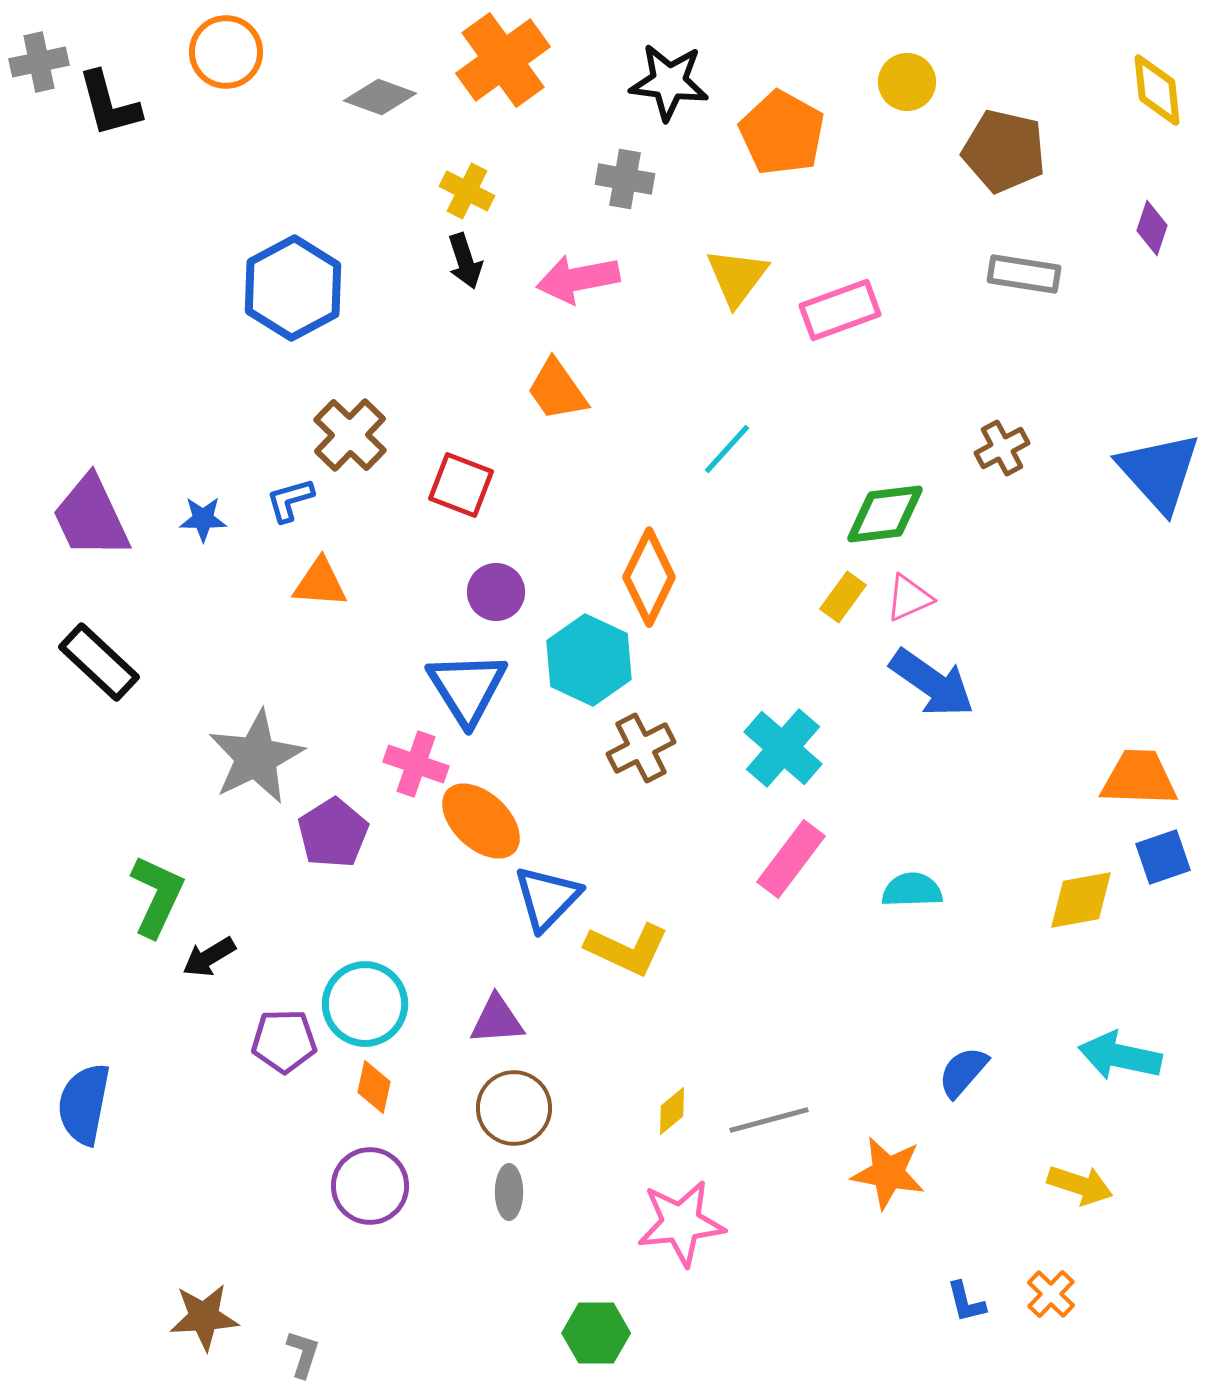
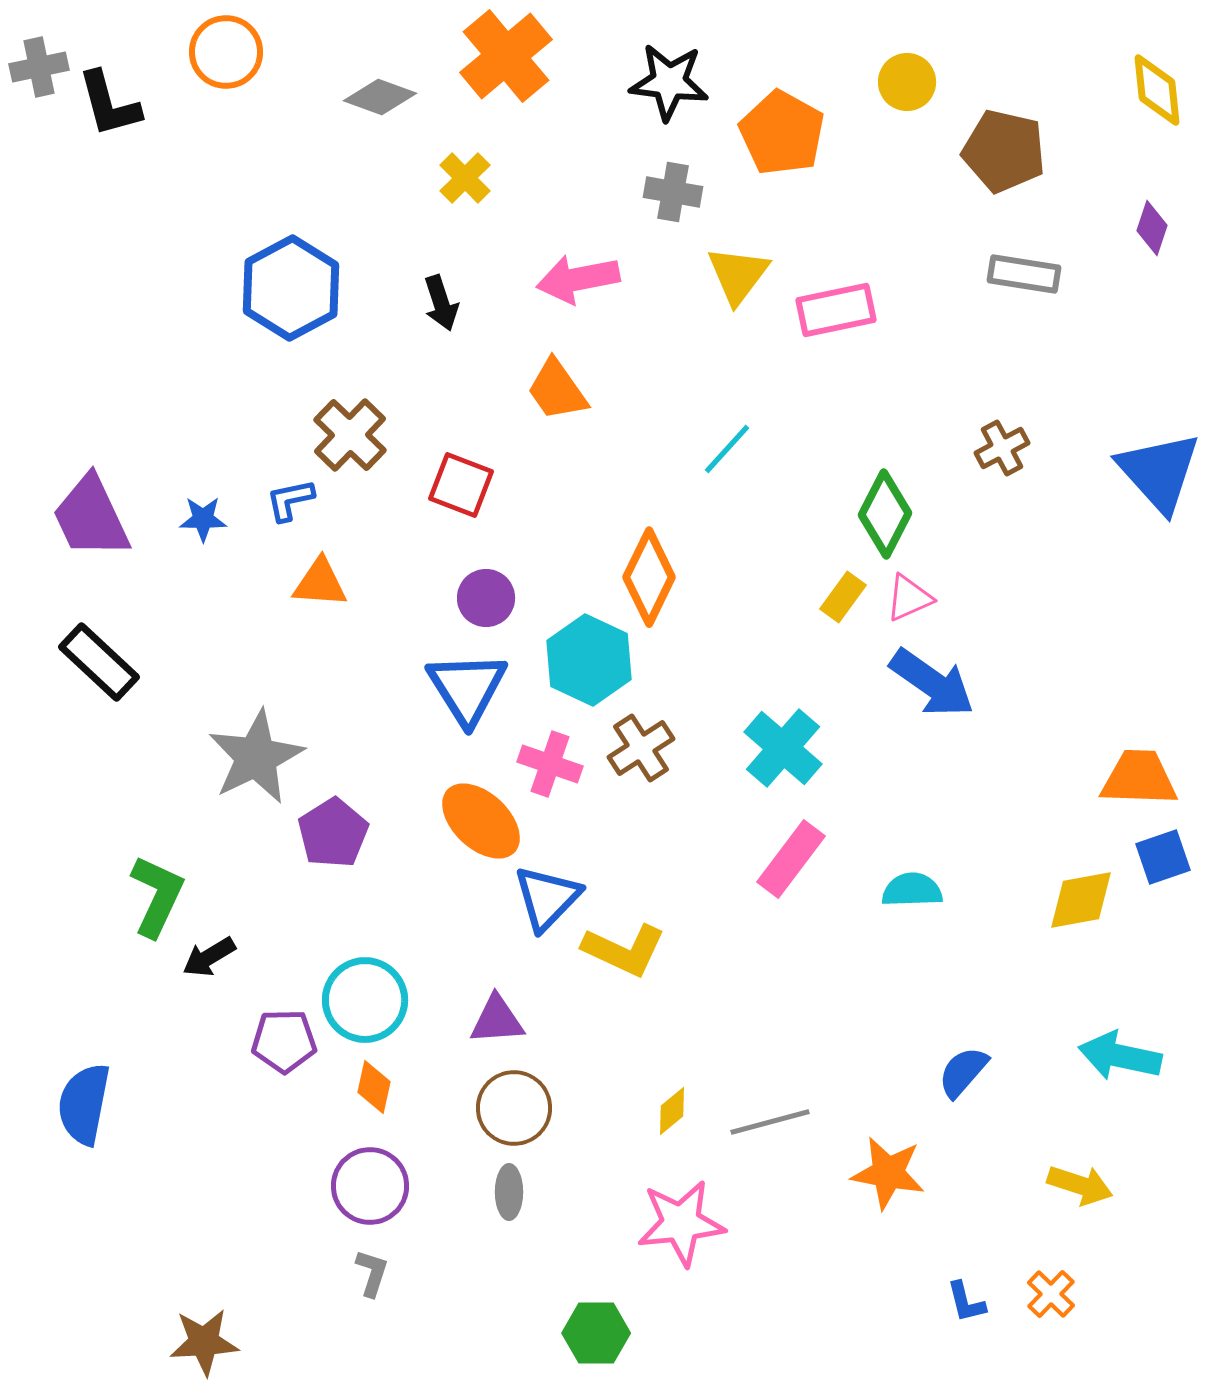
orange cross at (503, 60): moved 3 px right, 4 px up; rotated 4 degrees counterclockwise
gray cross at (39, 62): moved 5 px down
gray cross at (625, 179): moved 48 px right, 13 px down
yellow cross at (467, 191): moved 2 px left, 13 px up; rotated 18 degrees clockwise
black arrow at (465, 261): moved 24 px left, 42 px down
yellow triangle at (737, 277): moved 1 px right, 2 px up
blue hexagon at (293, 288): moved 2 px left
pink rectangle at (840, 310): moved 4 px left; rotated 8 degrees clockwise
blue L-shape at (290, 500): rotated 4 degrees clockwise
green diamond at (885, 514): rotated 56 degrees counterclockwise
purple circle at (496, 592): moved 10 px left, 6 px down
brown cross at (641, 748): rotated 6 degrees counterclockwise
pink cross at (416, 764): moved 134 px right
yellow L-shape at (627, 949): moved 3 px left, 1 px down
cyan circle at (365, 1004): moved 4 px up
gray line at (769, 1120): moved 1 px right, 2 px down
brown star at (204, 1317): moved 25 px down
gray L-shape at (303, 1354): moved 69 px right, 81 px up
